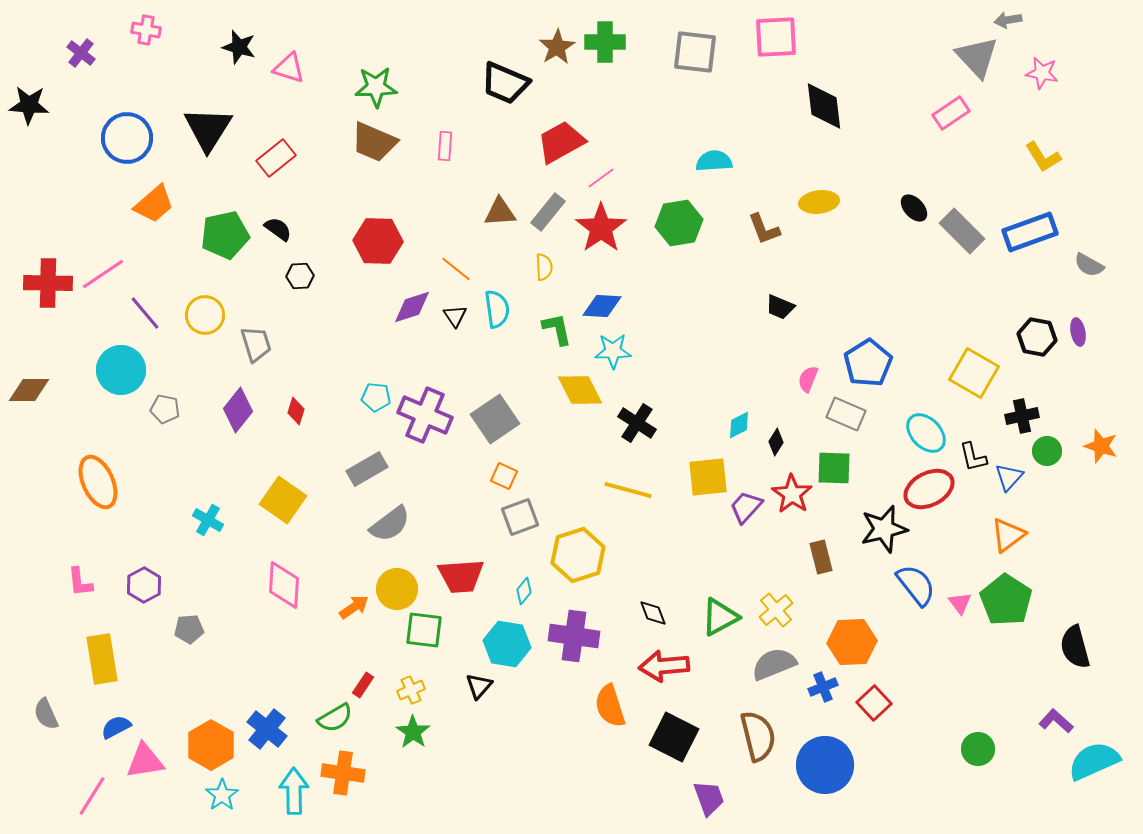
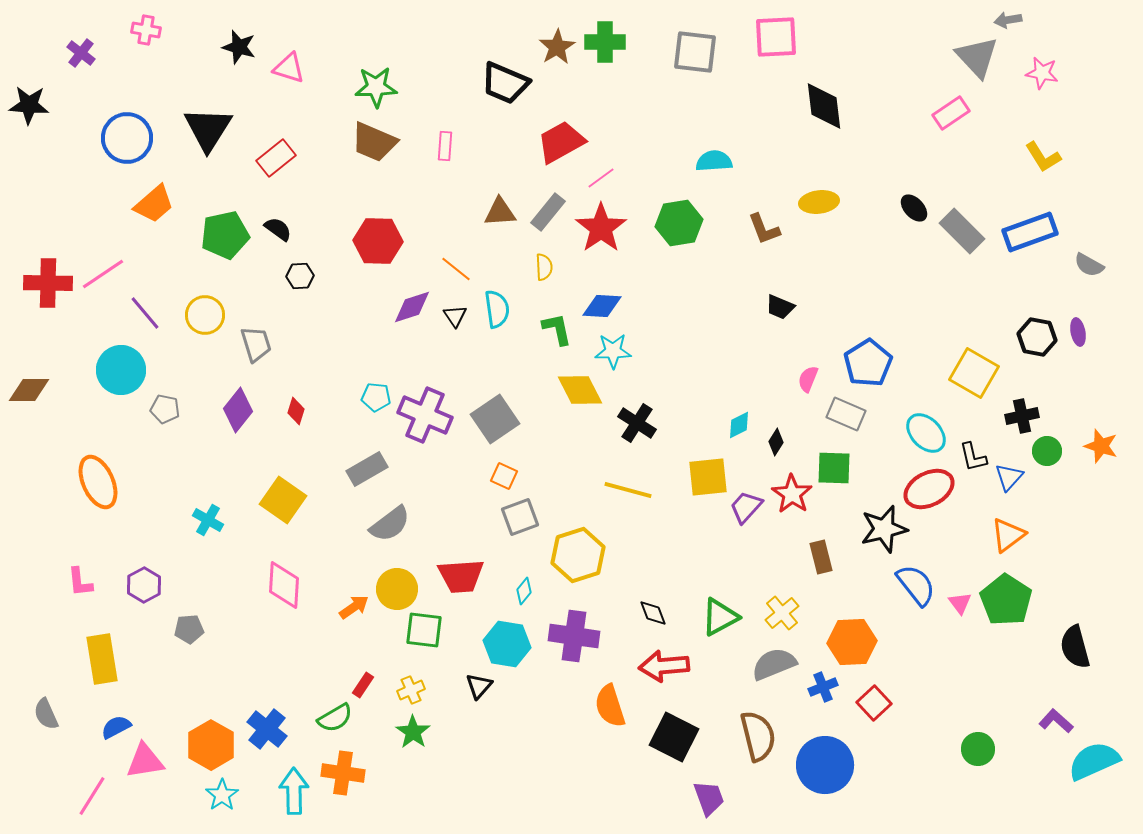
yellow cross at (776, 610): moved 6 px right, 3 px down
